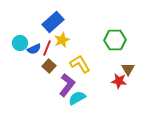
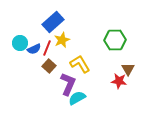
purple L-shape: moved 1 px right, 1 px up; rotated 15 degrees counterclockwise
